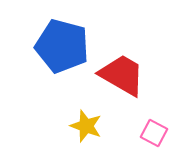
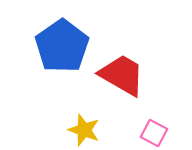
blue pentagon: rotated 22 degrees clockwise
yellow star: moved 2 px left, 4 px down
